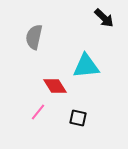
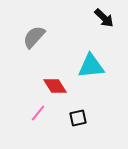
gray semicircle: rotated 30 degrees clockwise
cyan triangle: moved 5 px right
pink line: moved 1 px down
black square: rotated 24 degrees counterclockwise
